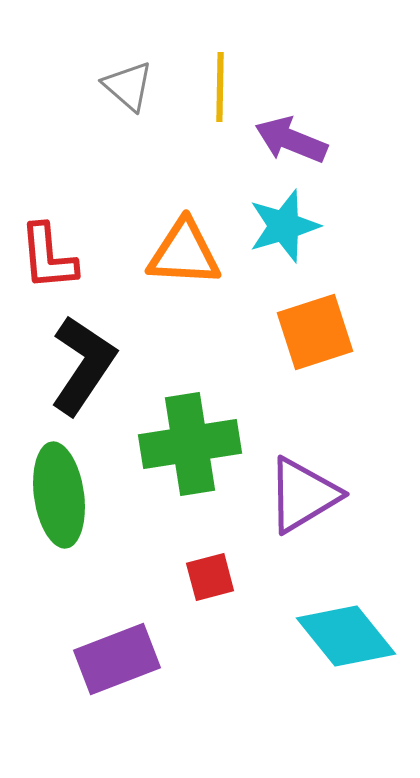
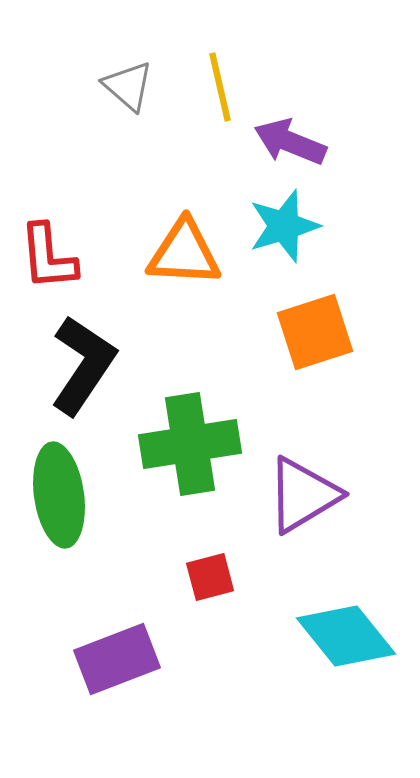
yellow line: rotated 14 degrees counterclockwise
purple arrow: moved 1 px left, 2 px down
